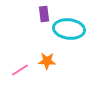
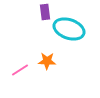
purple rectangle: moved 1 px right, 2 px up
cyan ellipse: rotated 12 degrees clockwise
